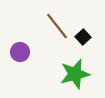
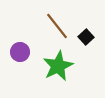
black square: moved 3 px right
green star: moved 17 px left, 8 px up; rotated 12 degrees counterclockwise
